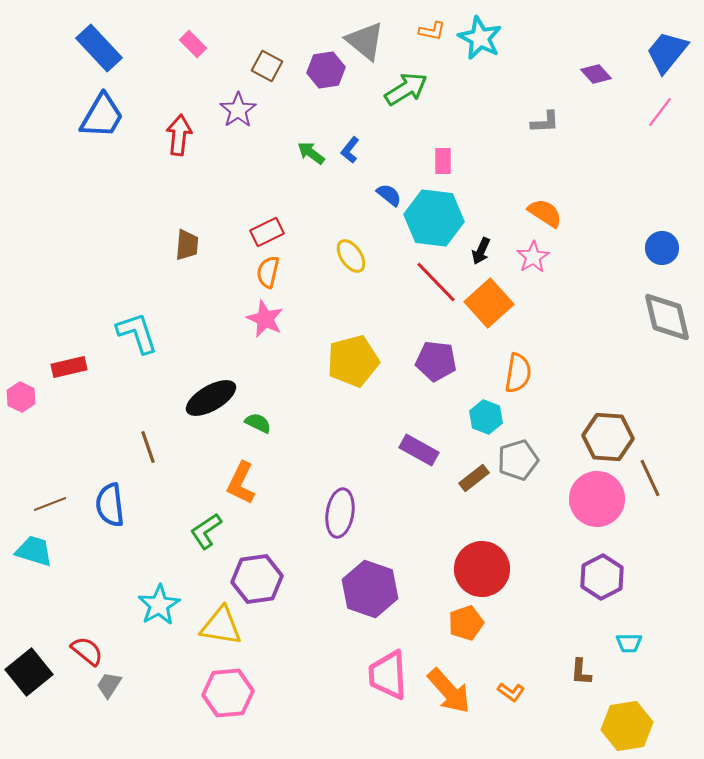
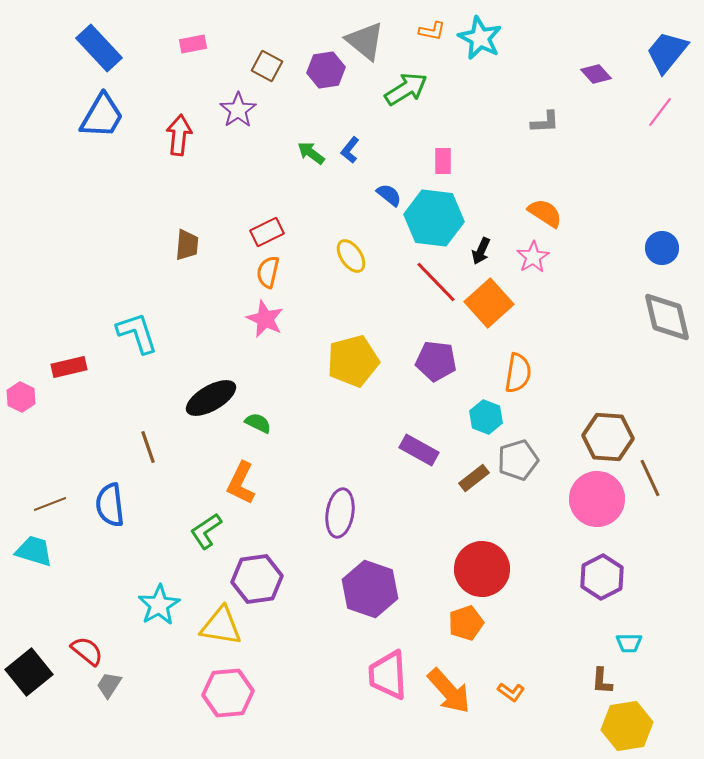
pink rectangle at (193, 44): rotated 56 degrees counterclockwise
brown L-shape at (581, 672): moved 21 px right, 9 px down
